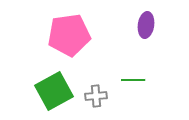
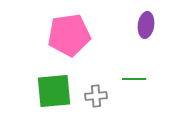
green line: moved 1 px right, 1 px up
green square: rotated 24 degrees clockwise
